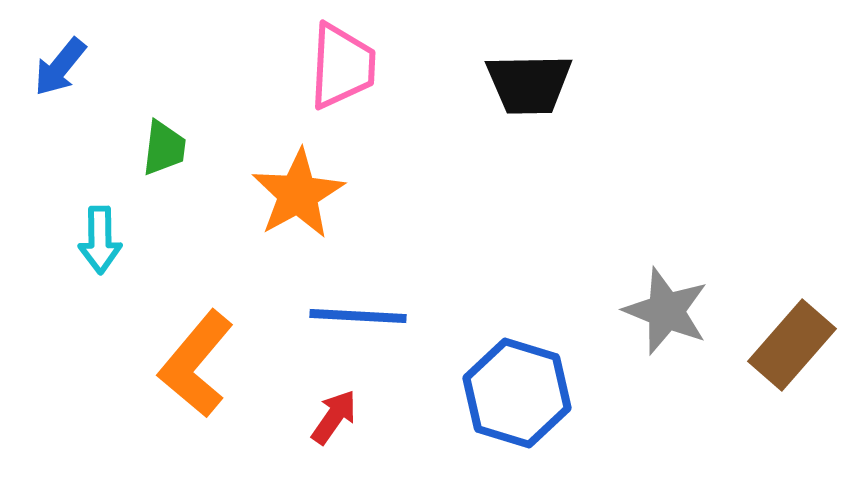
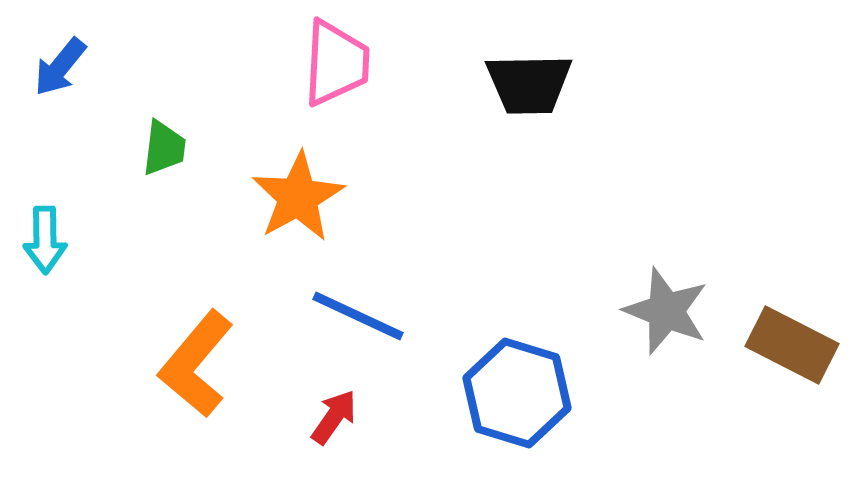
pink trapezoid: moved 6 px left, 3 px up
orange star: moved 3 px down
cyan arrow: moved 55 px left
blue line: rotated 22 degrees clockwise
brown rectangle: rotated 76 degrees clockwise
